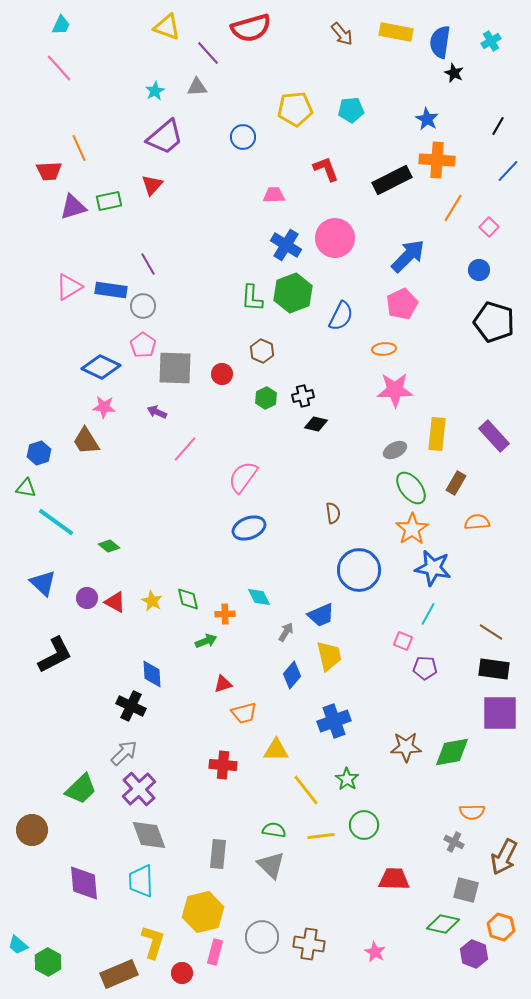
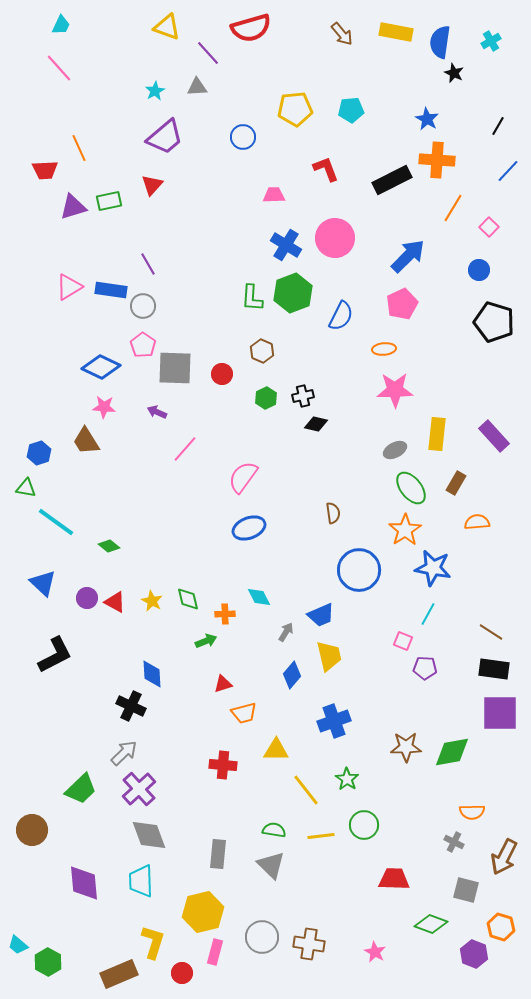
red trapezoid at (49, 171): moved 4 px left, 1 px up
orange star at (412, 529): moved 7 px left, 1 px down
green diamond at (443, 924): moved 12 px left; rotated 8 degrees clockwise
